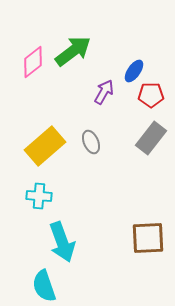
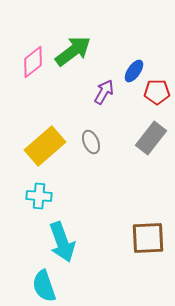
red pentagon: moved 6 px right, 3 px up
